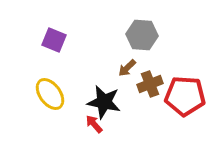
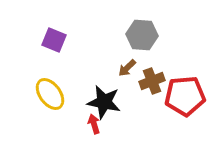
brown cross: moved 2 px right, 3 px up
red pentagon: rotated 9 degrees counterclockwise
red arrow: rotated 24 degrees clockwise
